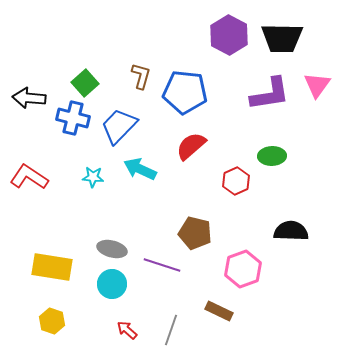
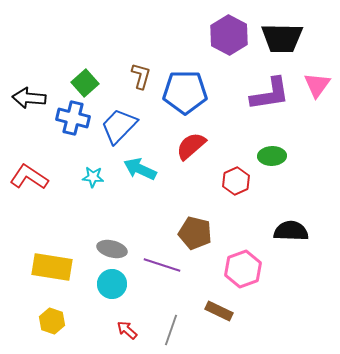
blue pentagon: rotated 6 degrees counterclockwise
